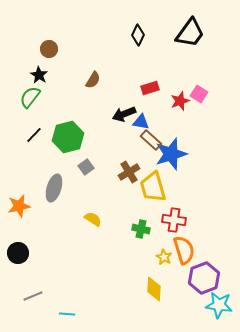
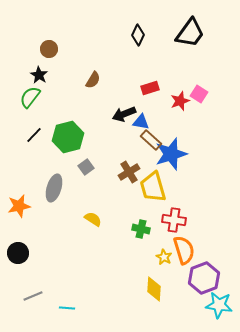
cyan line: moved 6 px up
